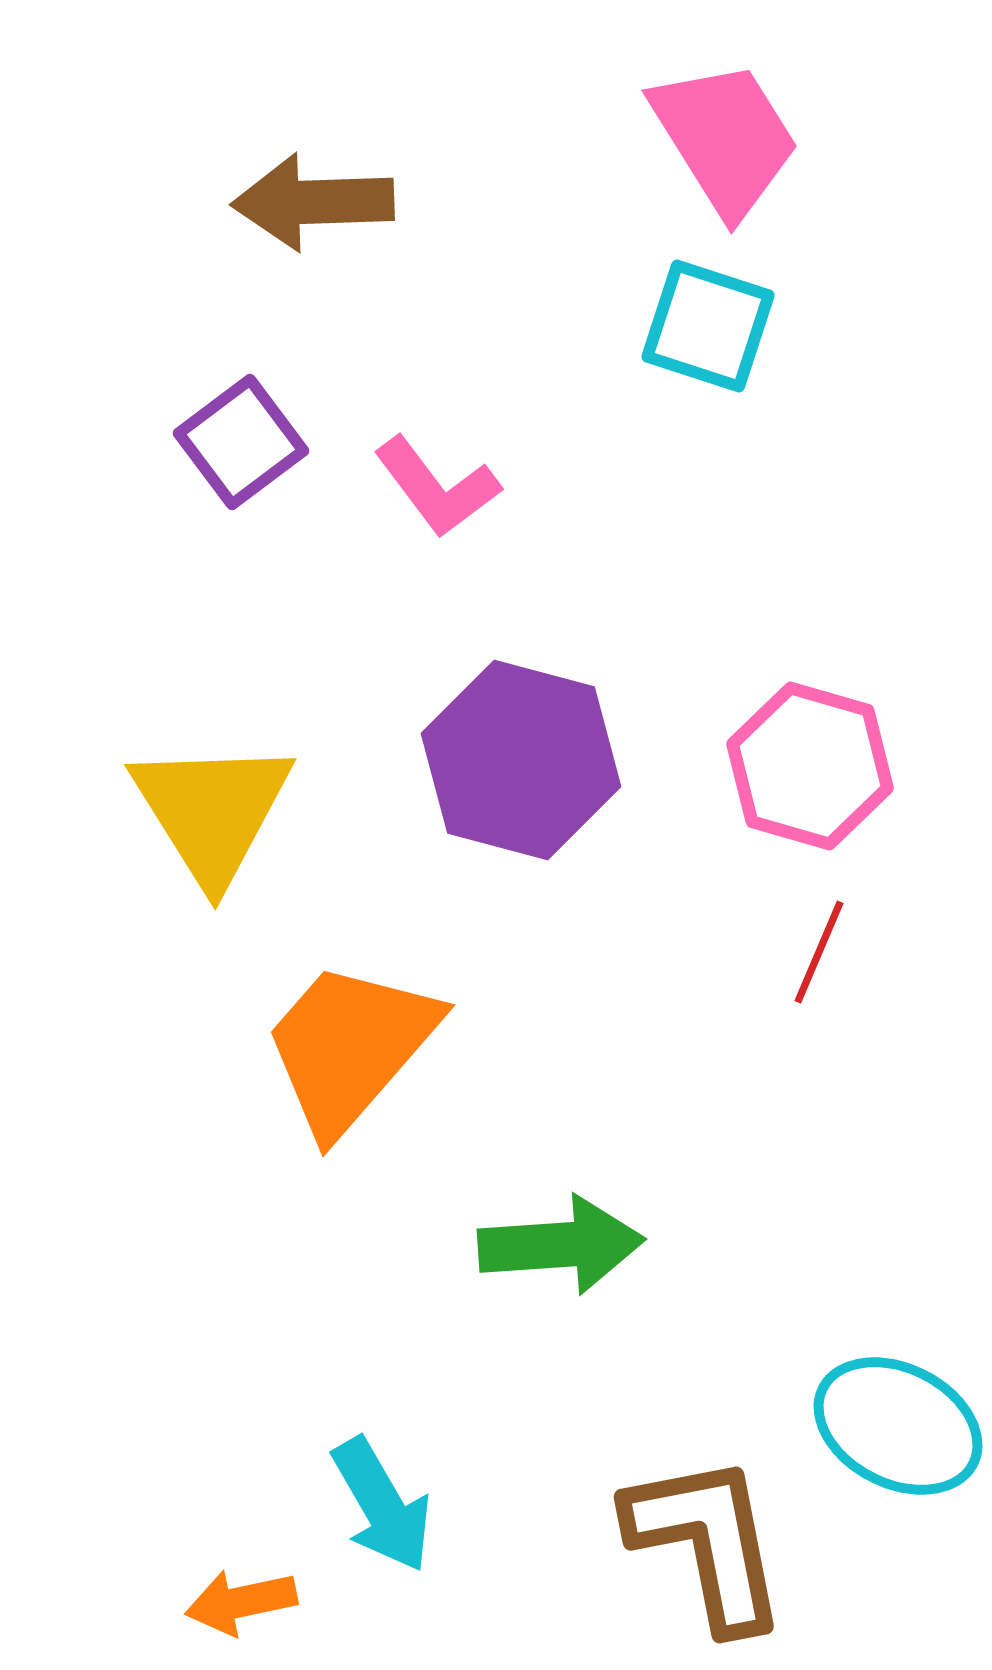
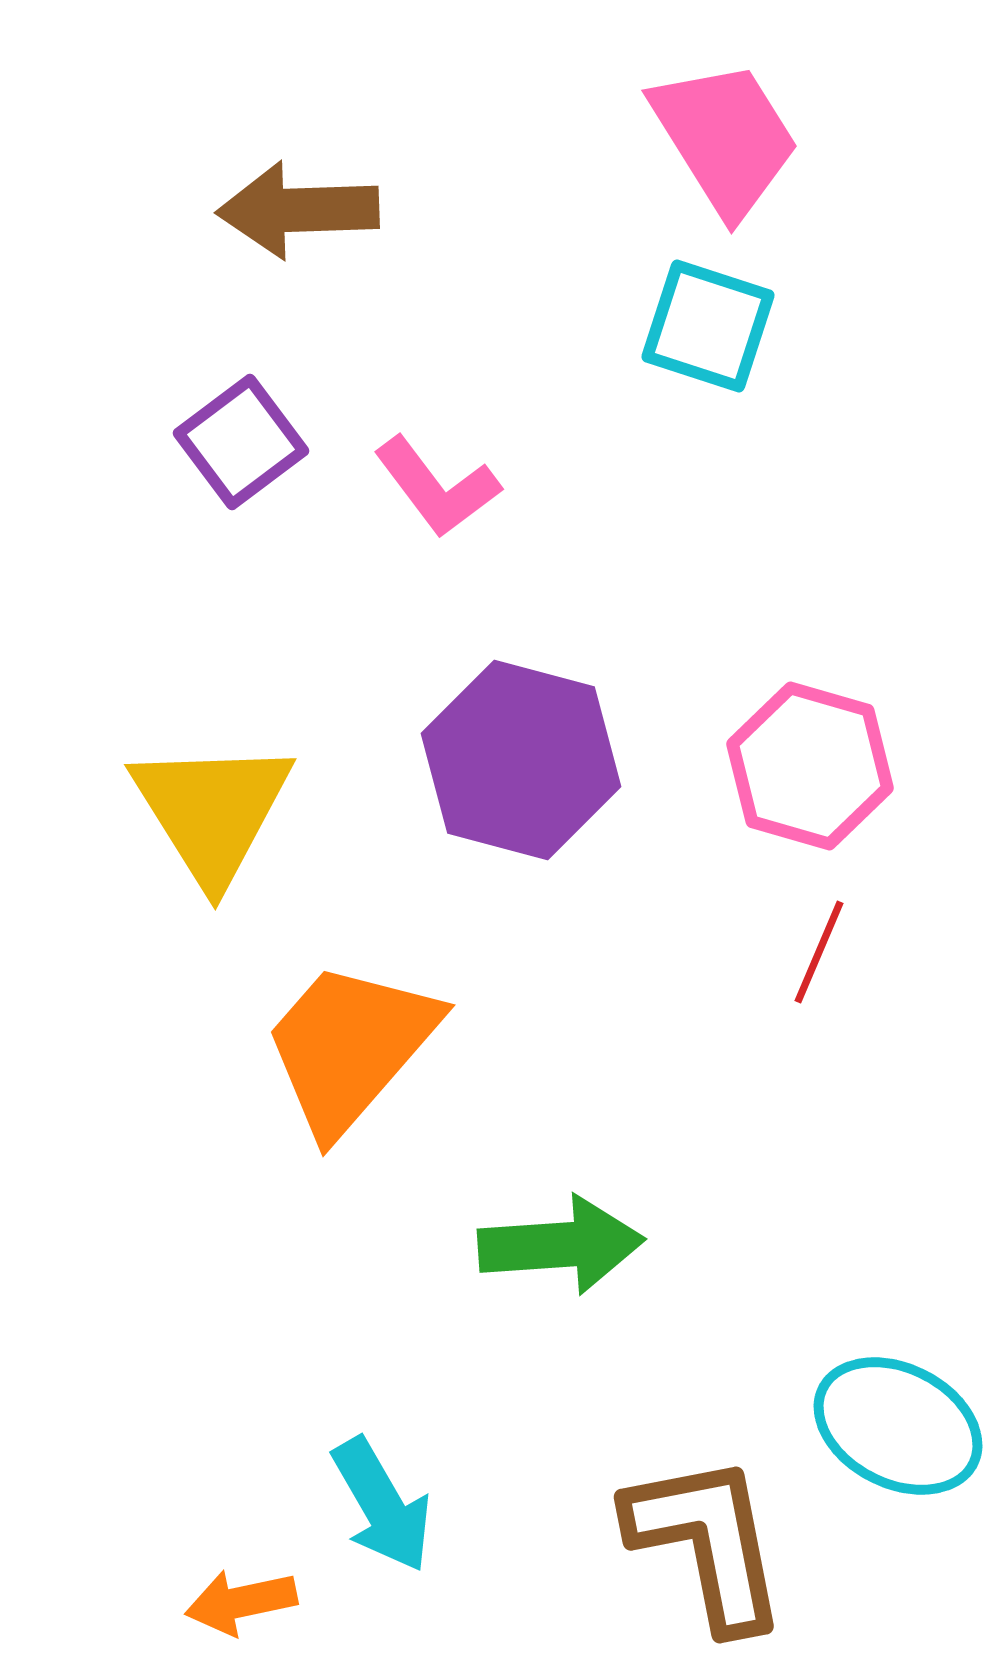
brown arrow: moved 15 px left, 8 px down
